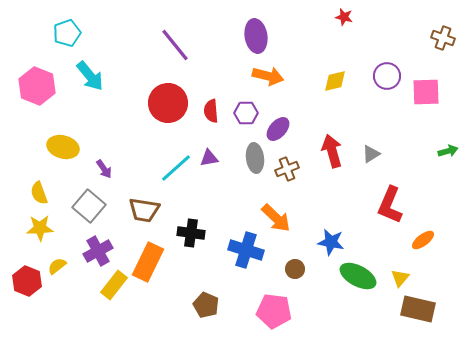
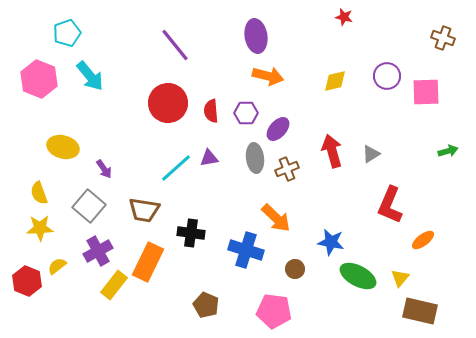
pink hexagon at (37, 86): moved 2 px right, 7 px up
brown rectangle at (418, 309): moved 2 px right, 2 px down
